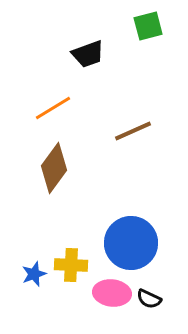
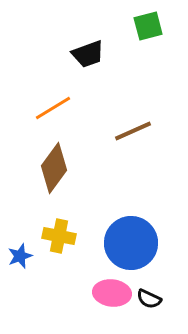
yellow cross: moved 12 px left, 29 px up; rotated 8 degrees clockwise
blue star: moved 14 px left, 18 px up
